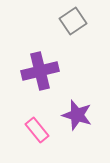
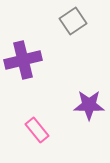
purple cross: moved 17 px left, 11 px up
purple star: moved 12 px right, 10 px up; rotated 16 degrees counterclockwise
